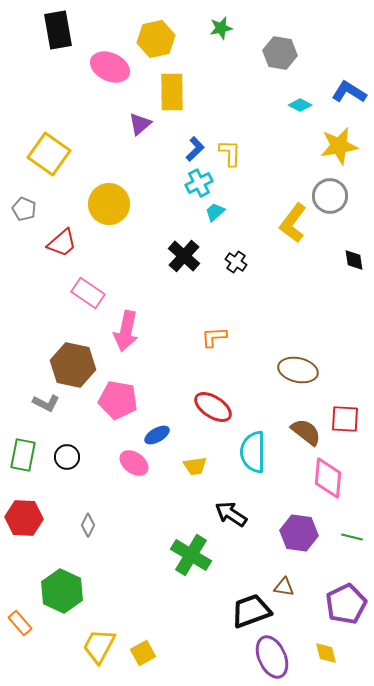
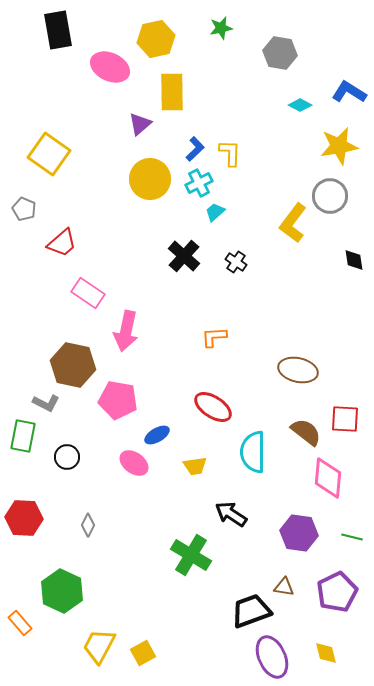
yellow circle at (109, 204): moved 41 px right, 25 px up
green rectangle at (23, 455): moved 19 px up
purple pentagon at (346, 604): moved 9 px left, 12 px up
